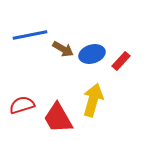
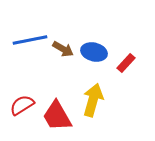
blue line: moved 5 px down
blue ellipse: moved 2 px right, 2 px up; rotated 30 degrees clockwise
red rectangle: moved 5 px right, 2 px down
red semicircle: rotated 15 degrees counterclockwise
red trapezoid: moved 1 px left, 2 px up
